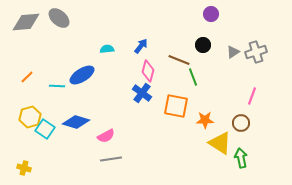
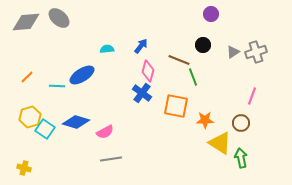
pink semicircle: moved 1 px left, 4 px up
